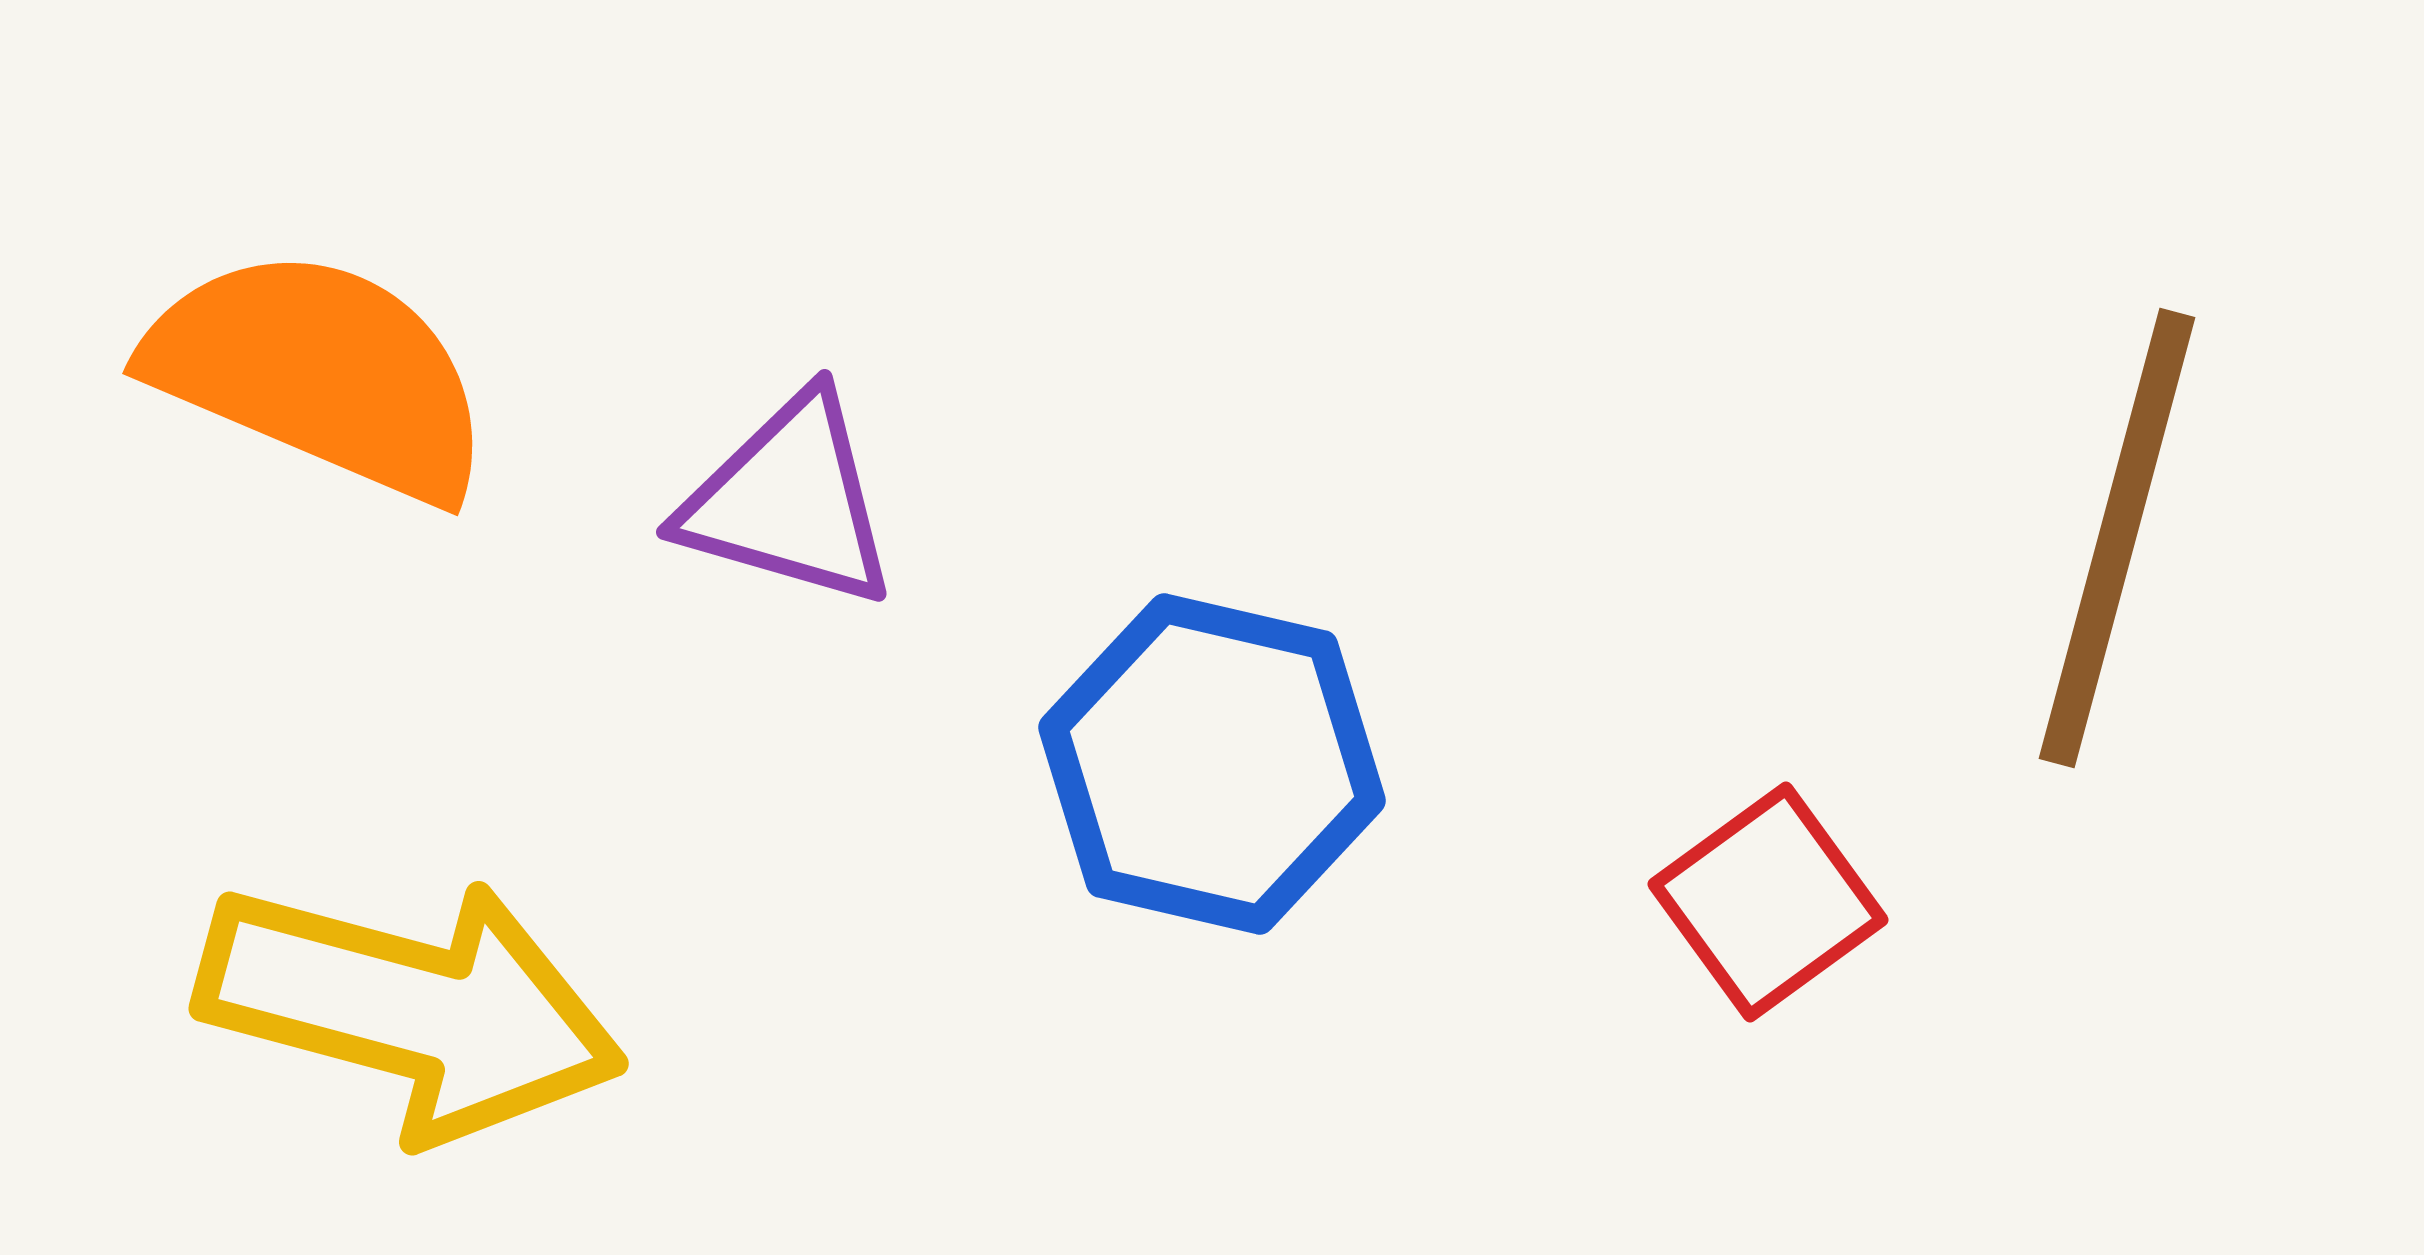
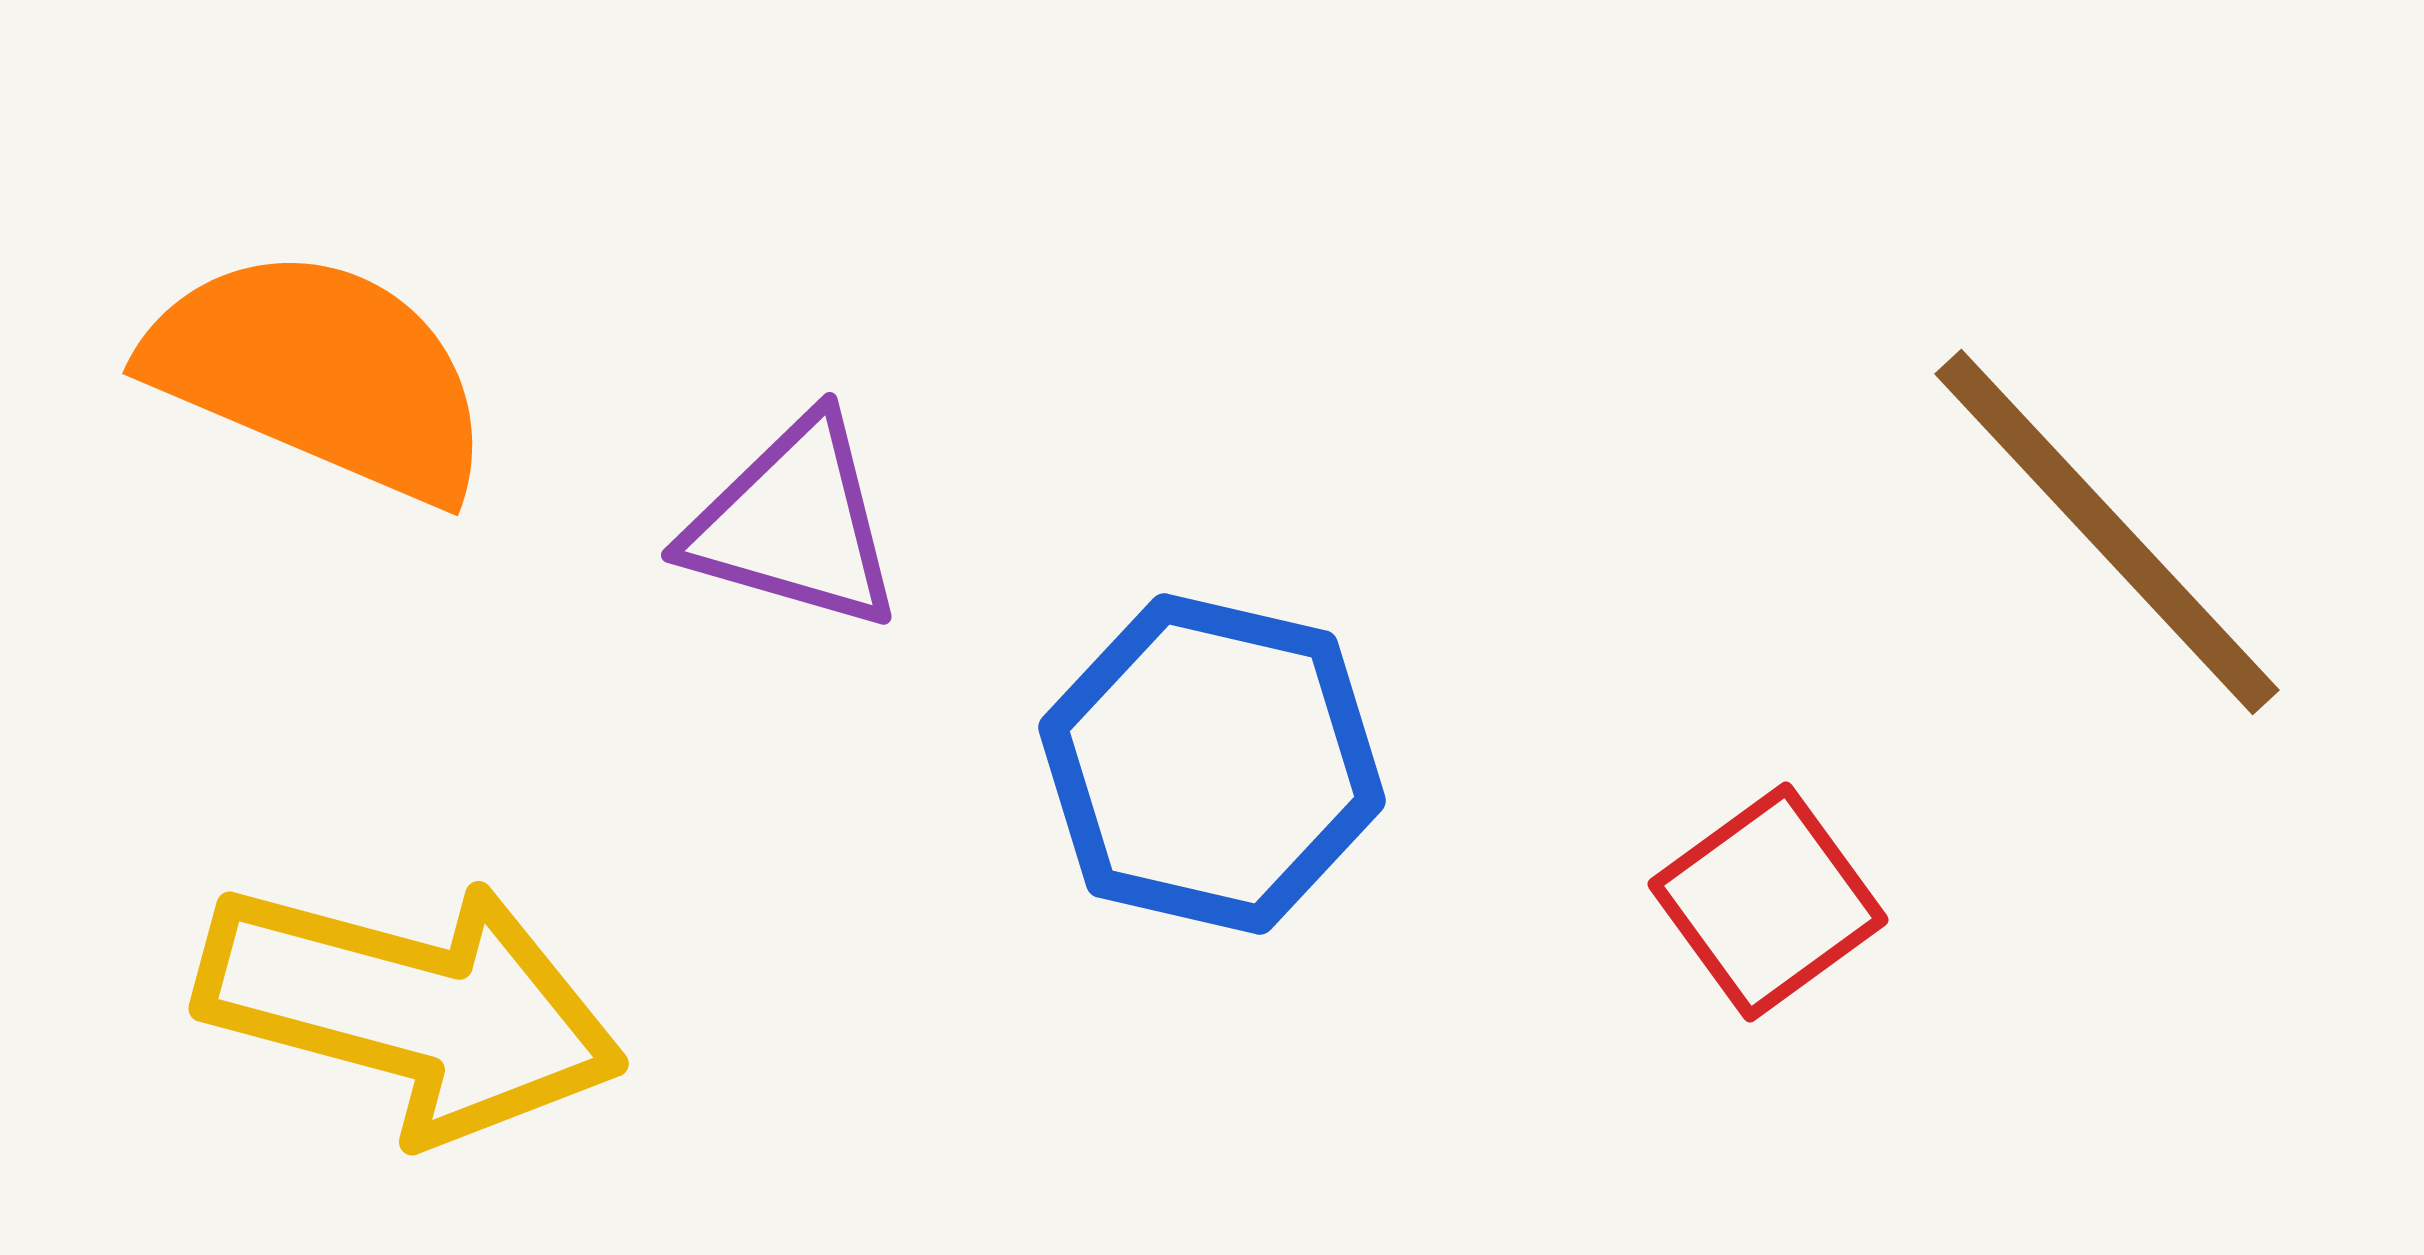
purple triangle: moved 5 px right, 23 px down
brown line: moved 10 px left, 6 px up; rotated 58 degrees counterclockwise
